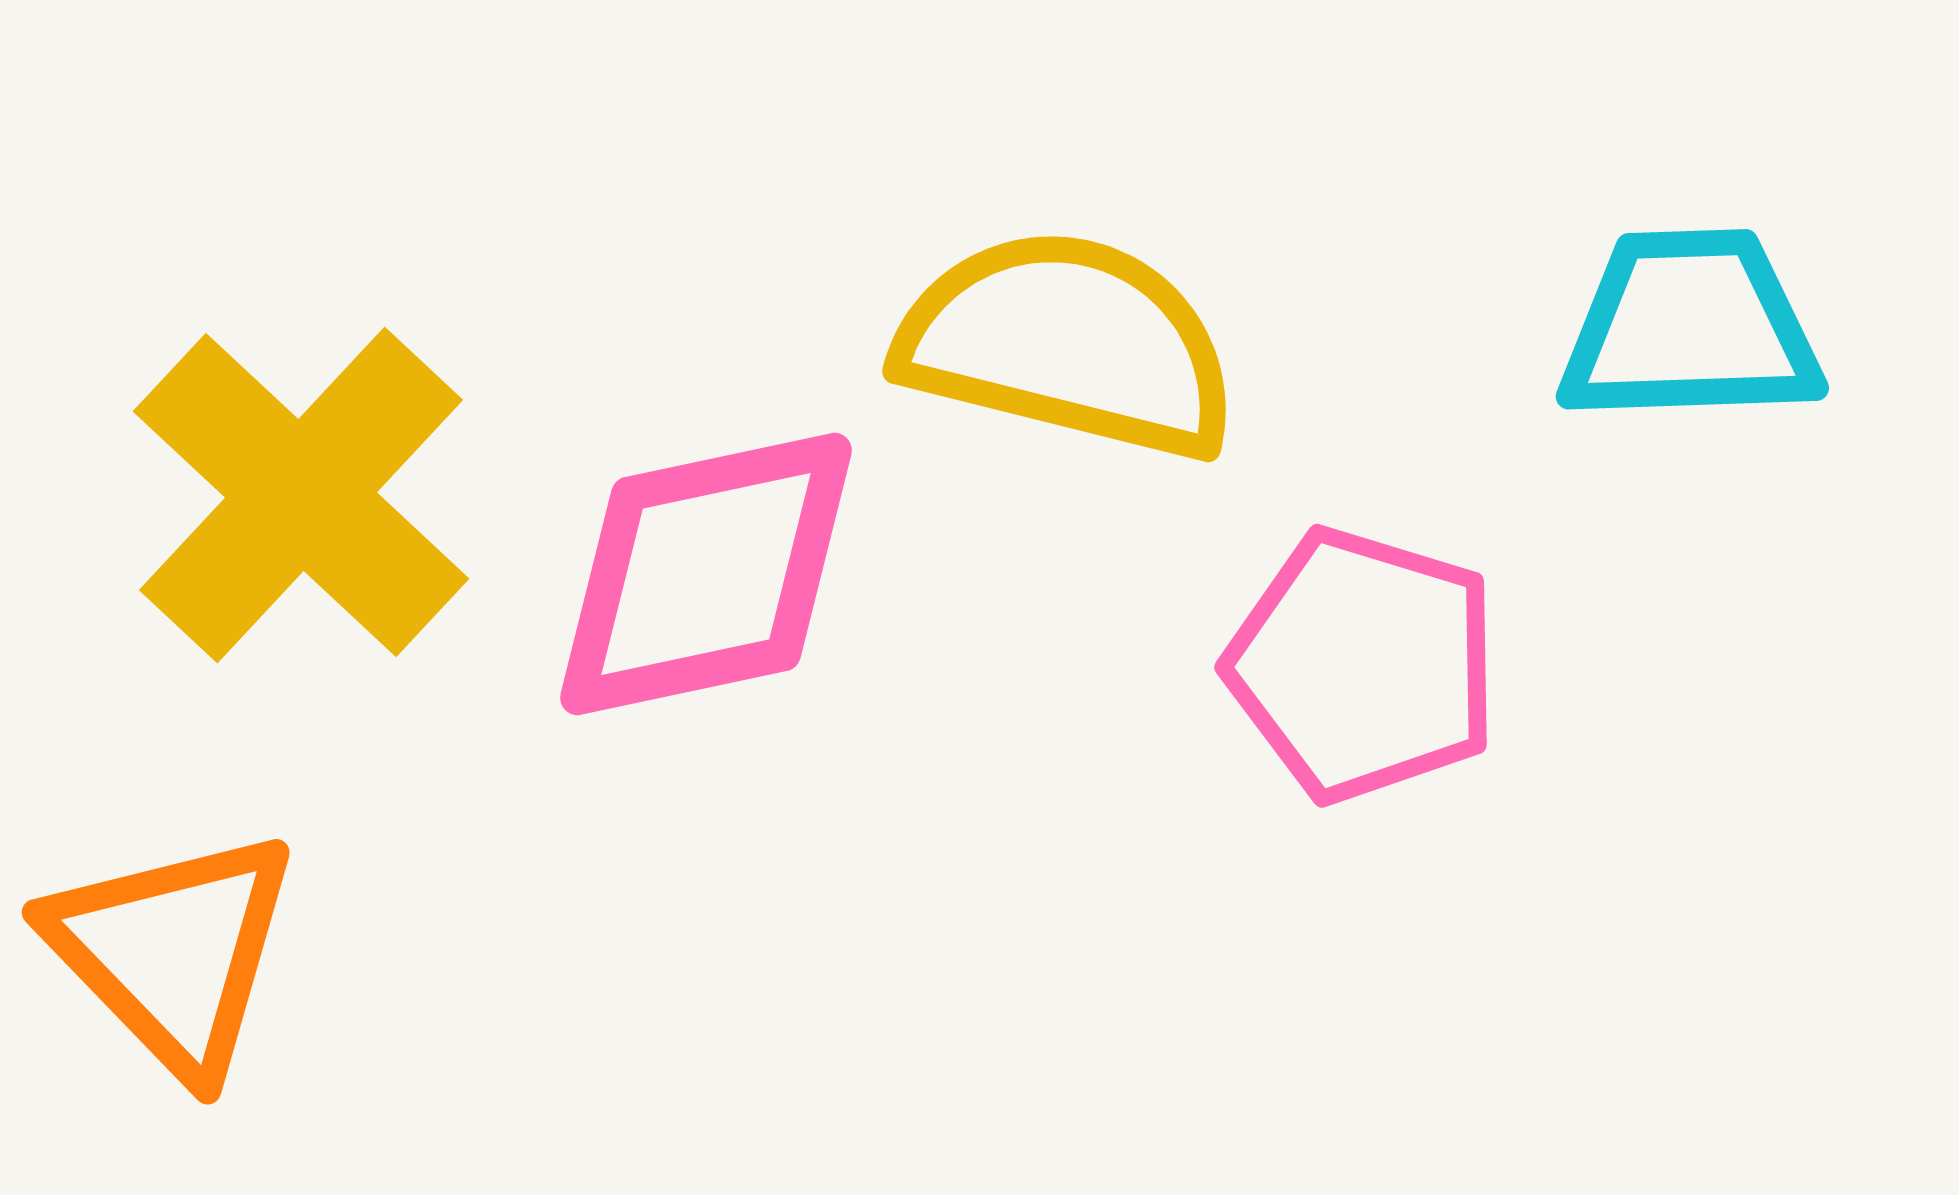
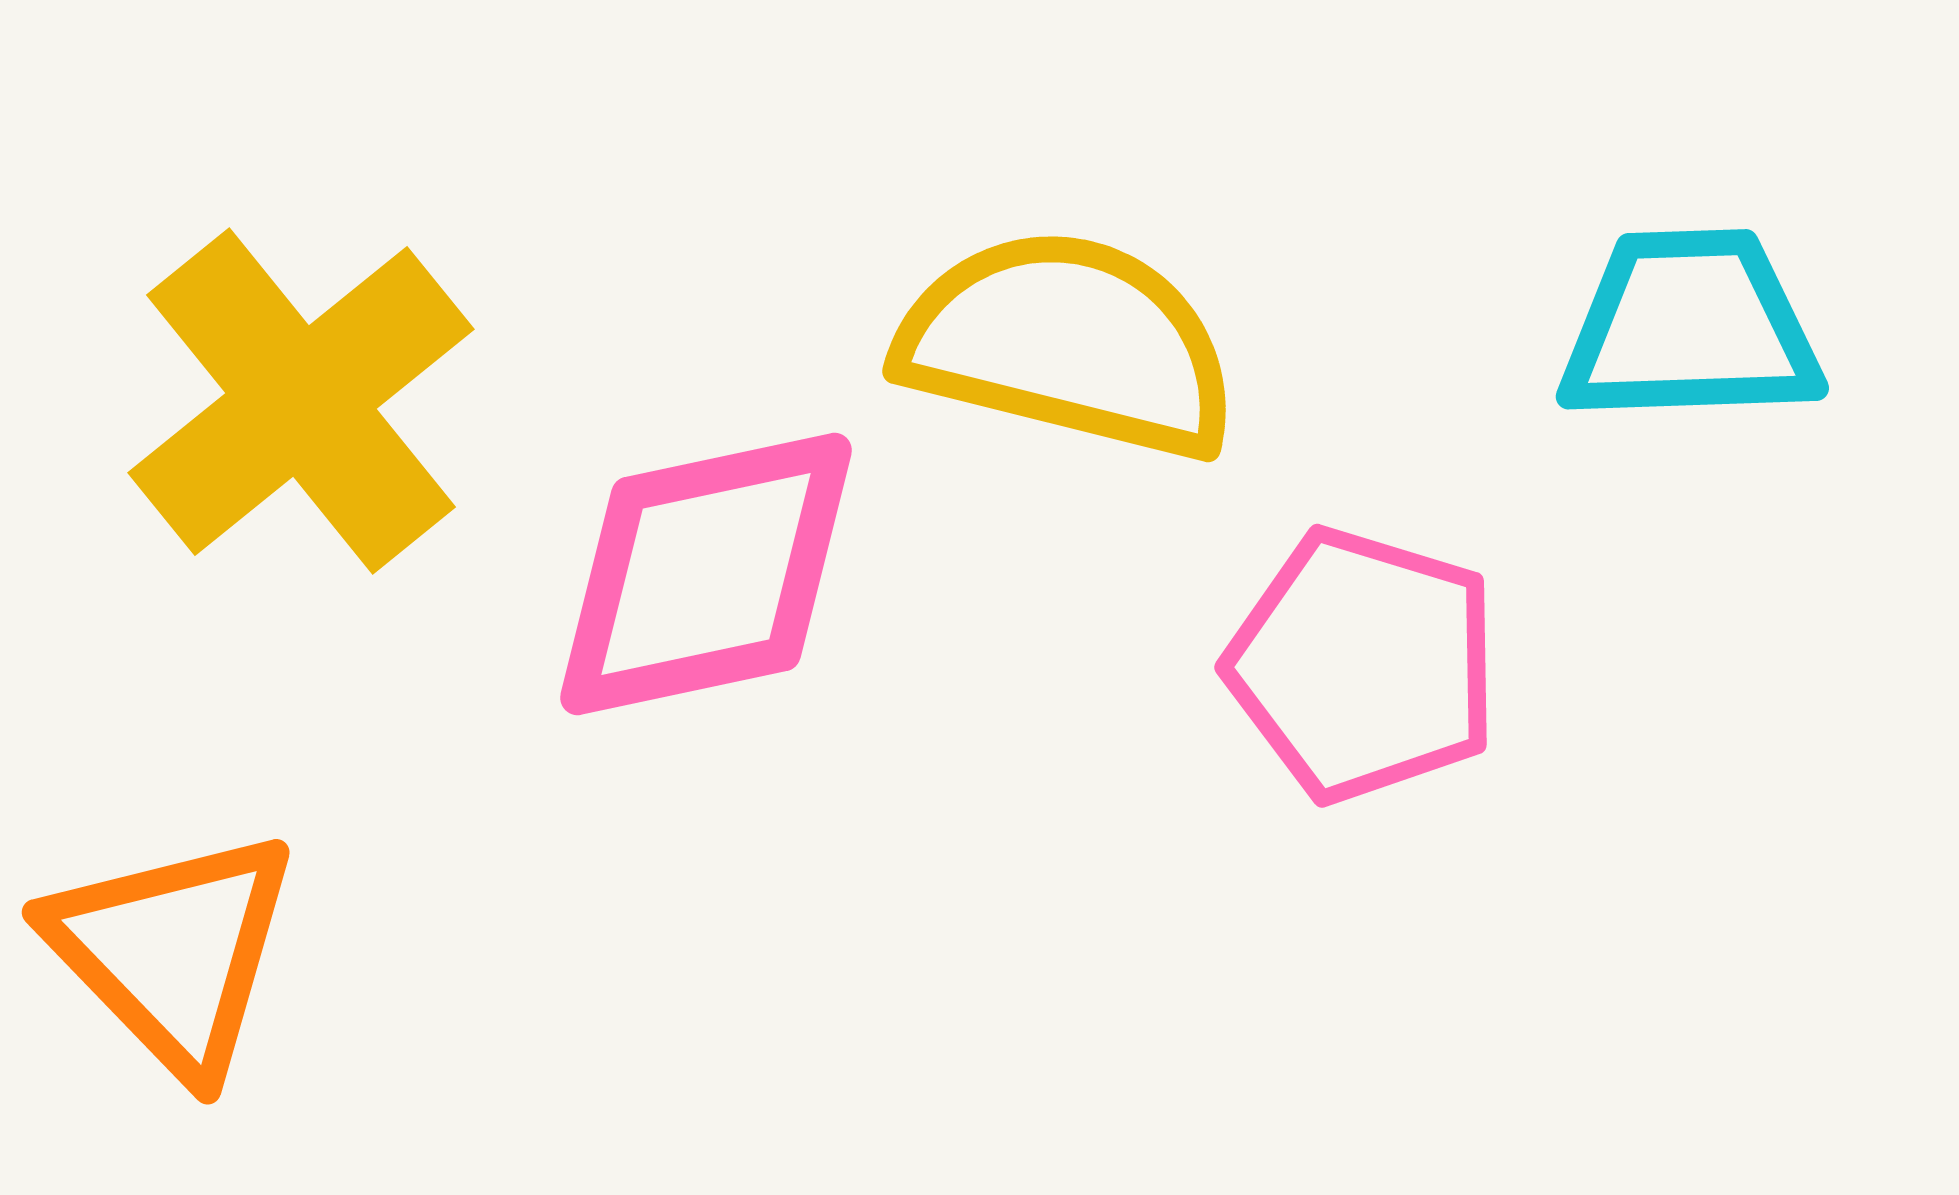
yellow cross: moved 94 px up; rotated 8 degrees clockwise
